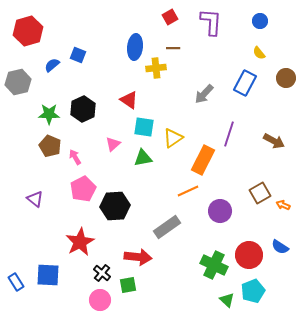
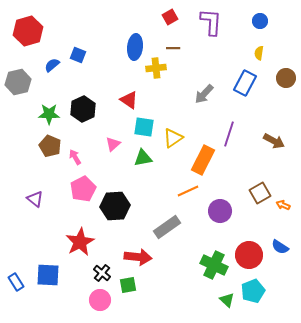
yellow semicircle at (259, 53): rotated 48 degrees clockwise
